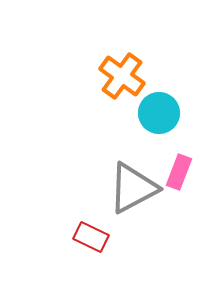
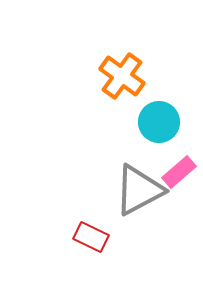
cyan circle: moved 9 px down
pink rectangle: rotated 28 degrees clockwise
gray triangle: moved 6 px right, 2 px down
